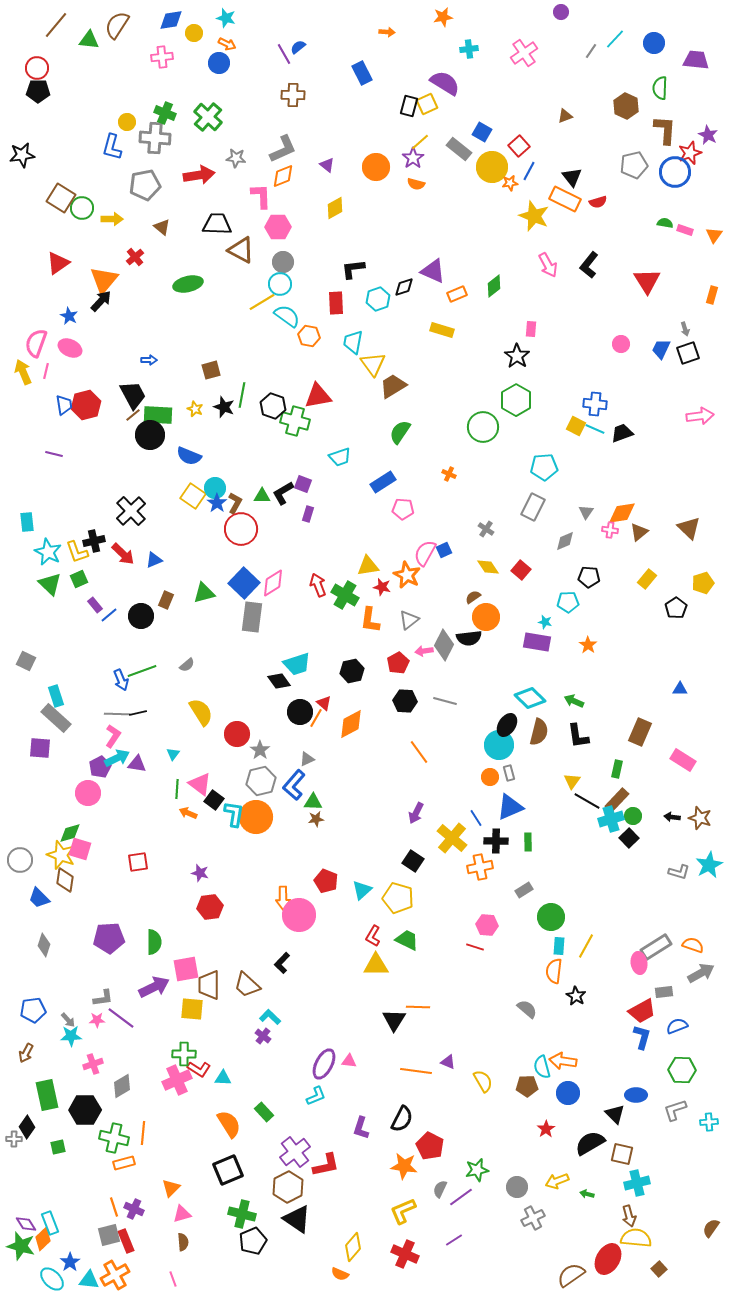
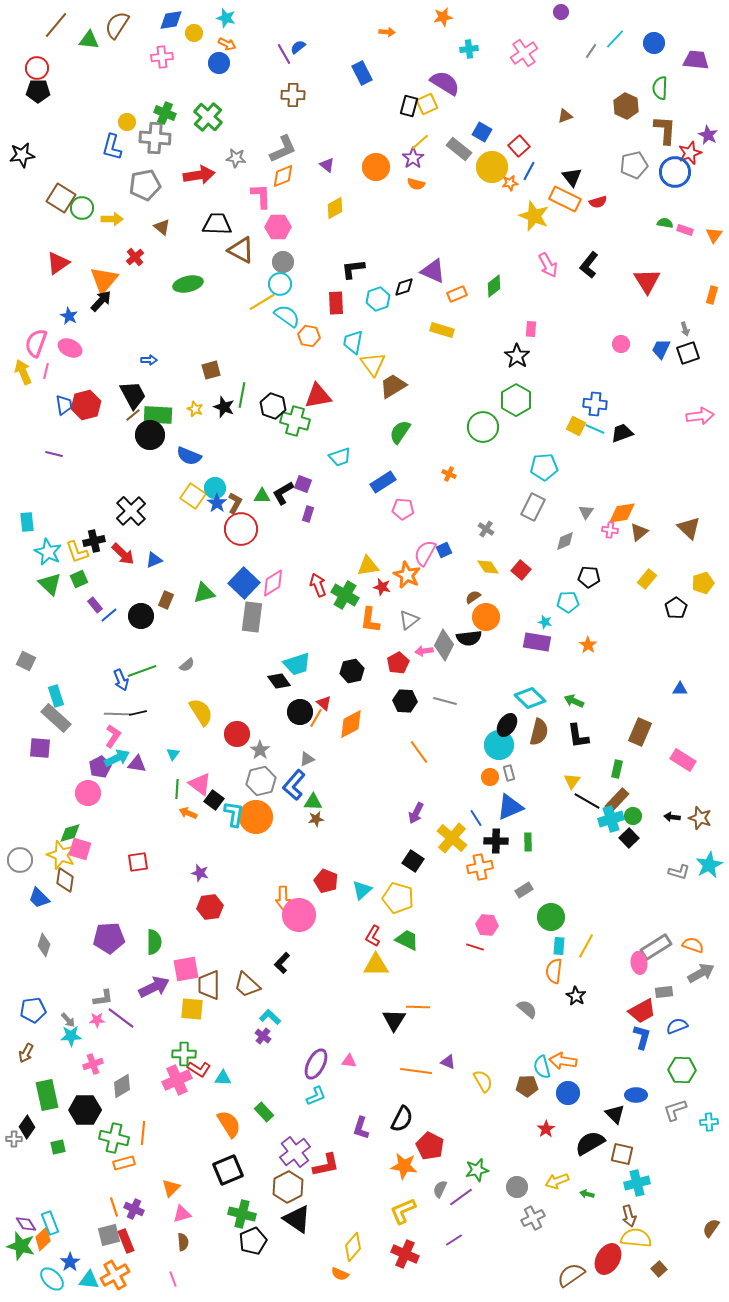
purple ellipse at (324, 1064): moved 8 px left
